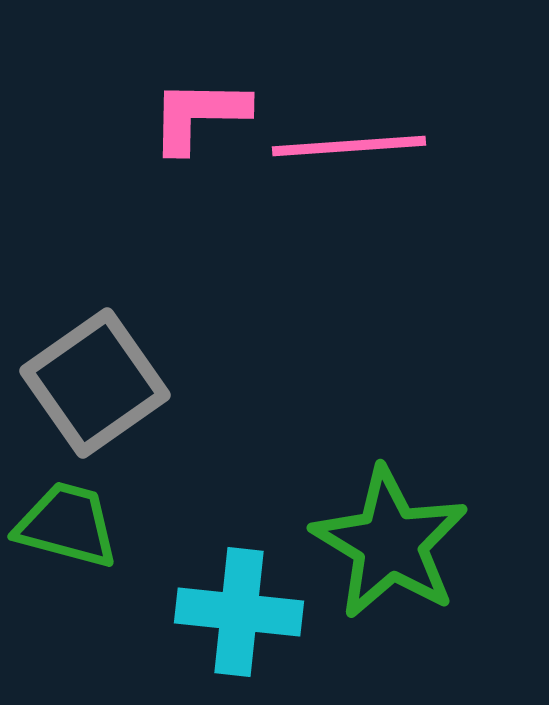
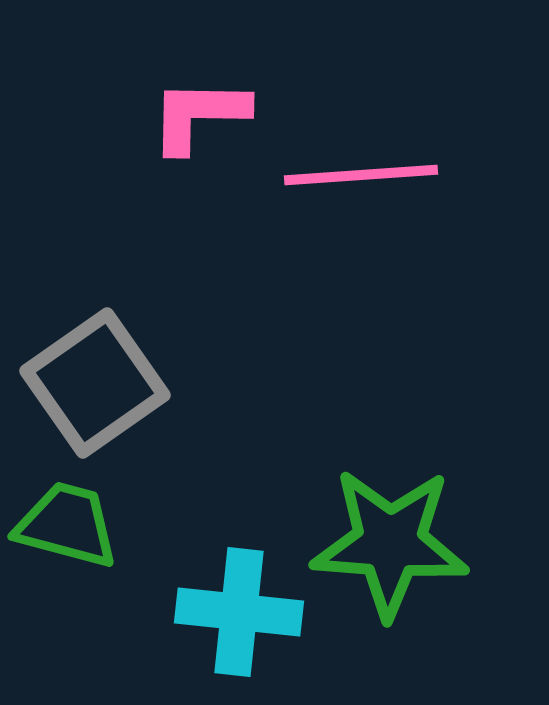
pink line: moved 12 px right, 29 px down
green star: rotated 27 degrees counterclockwise
